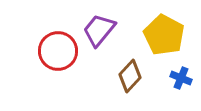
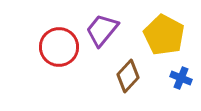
purple trapezoid: moved 3 px right
red circle: moved 1 px right, 4 px up
brown diamond: moved 2 px left
